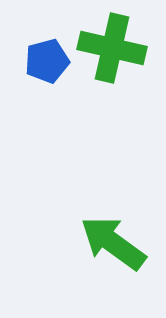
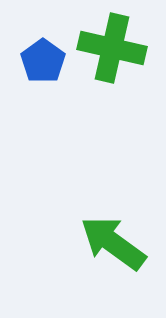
blue pentagon: moved 4 px left; rotated 21 degrees counterclockwise
